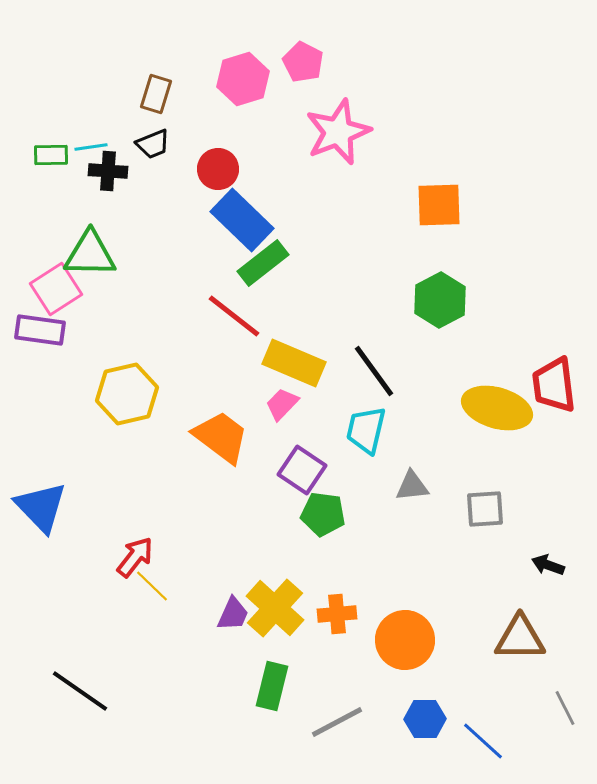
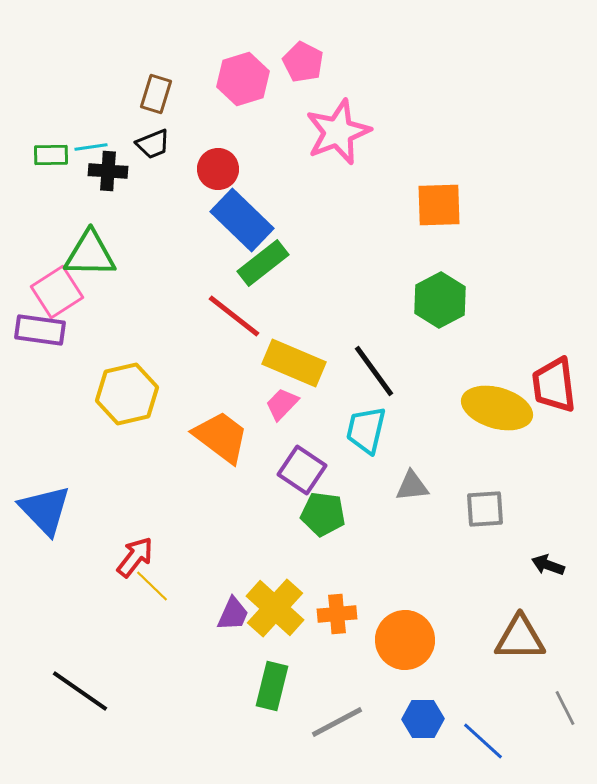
pink square at (56, 289): moved 1 px right, 3 px down
blue triangle at (41, 507): moved 4 px right, 3 px down
blue hexagon at (425, 719): moved 2 px left
